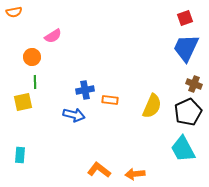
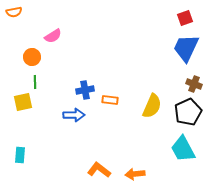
blue arrow: rotated 15 degrees counterclockwise
